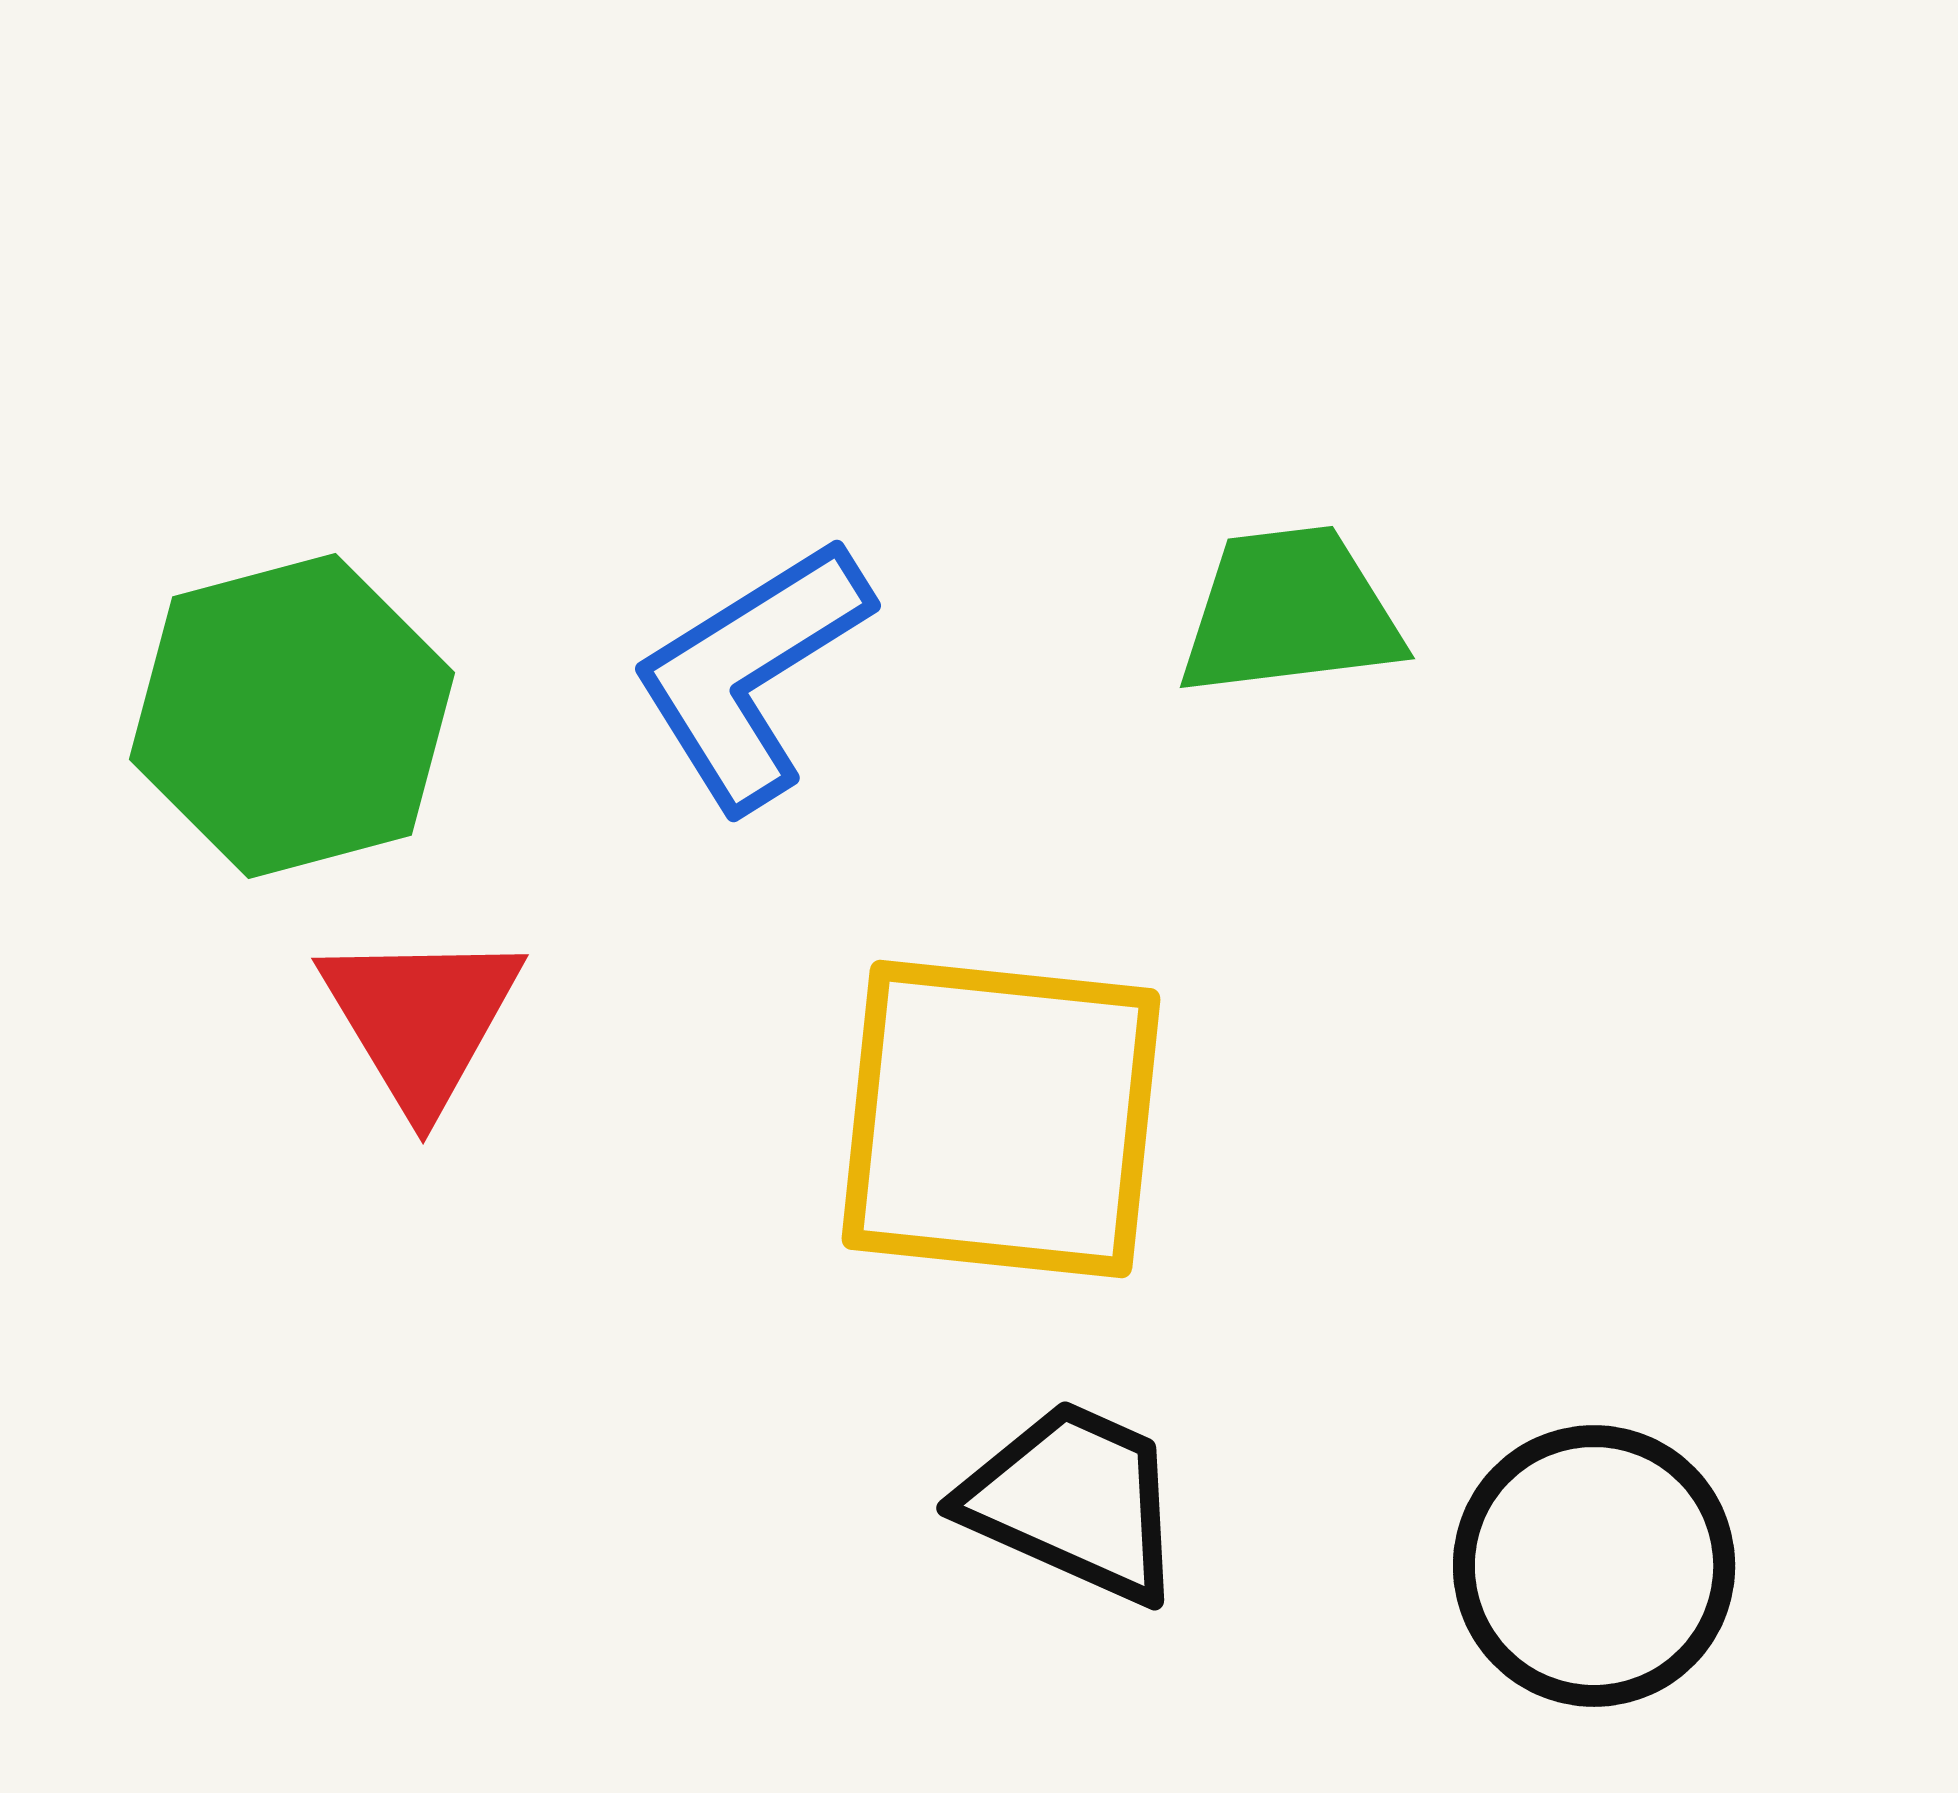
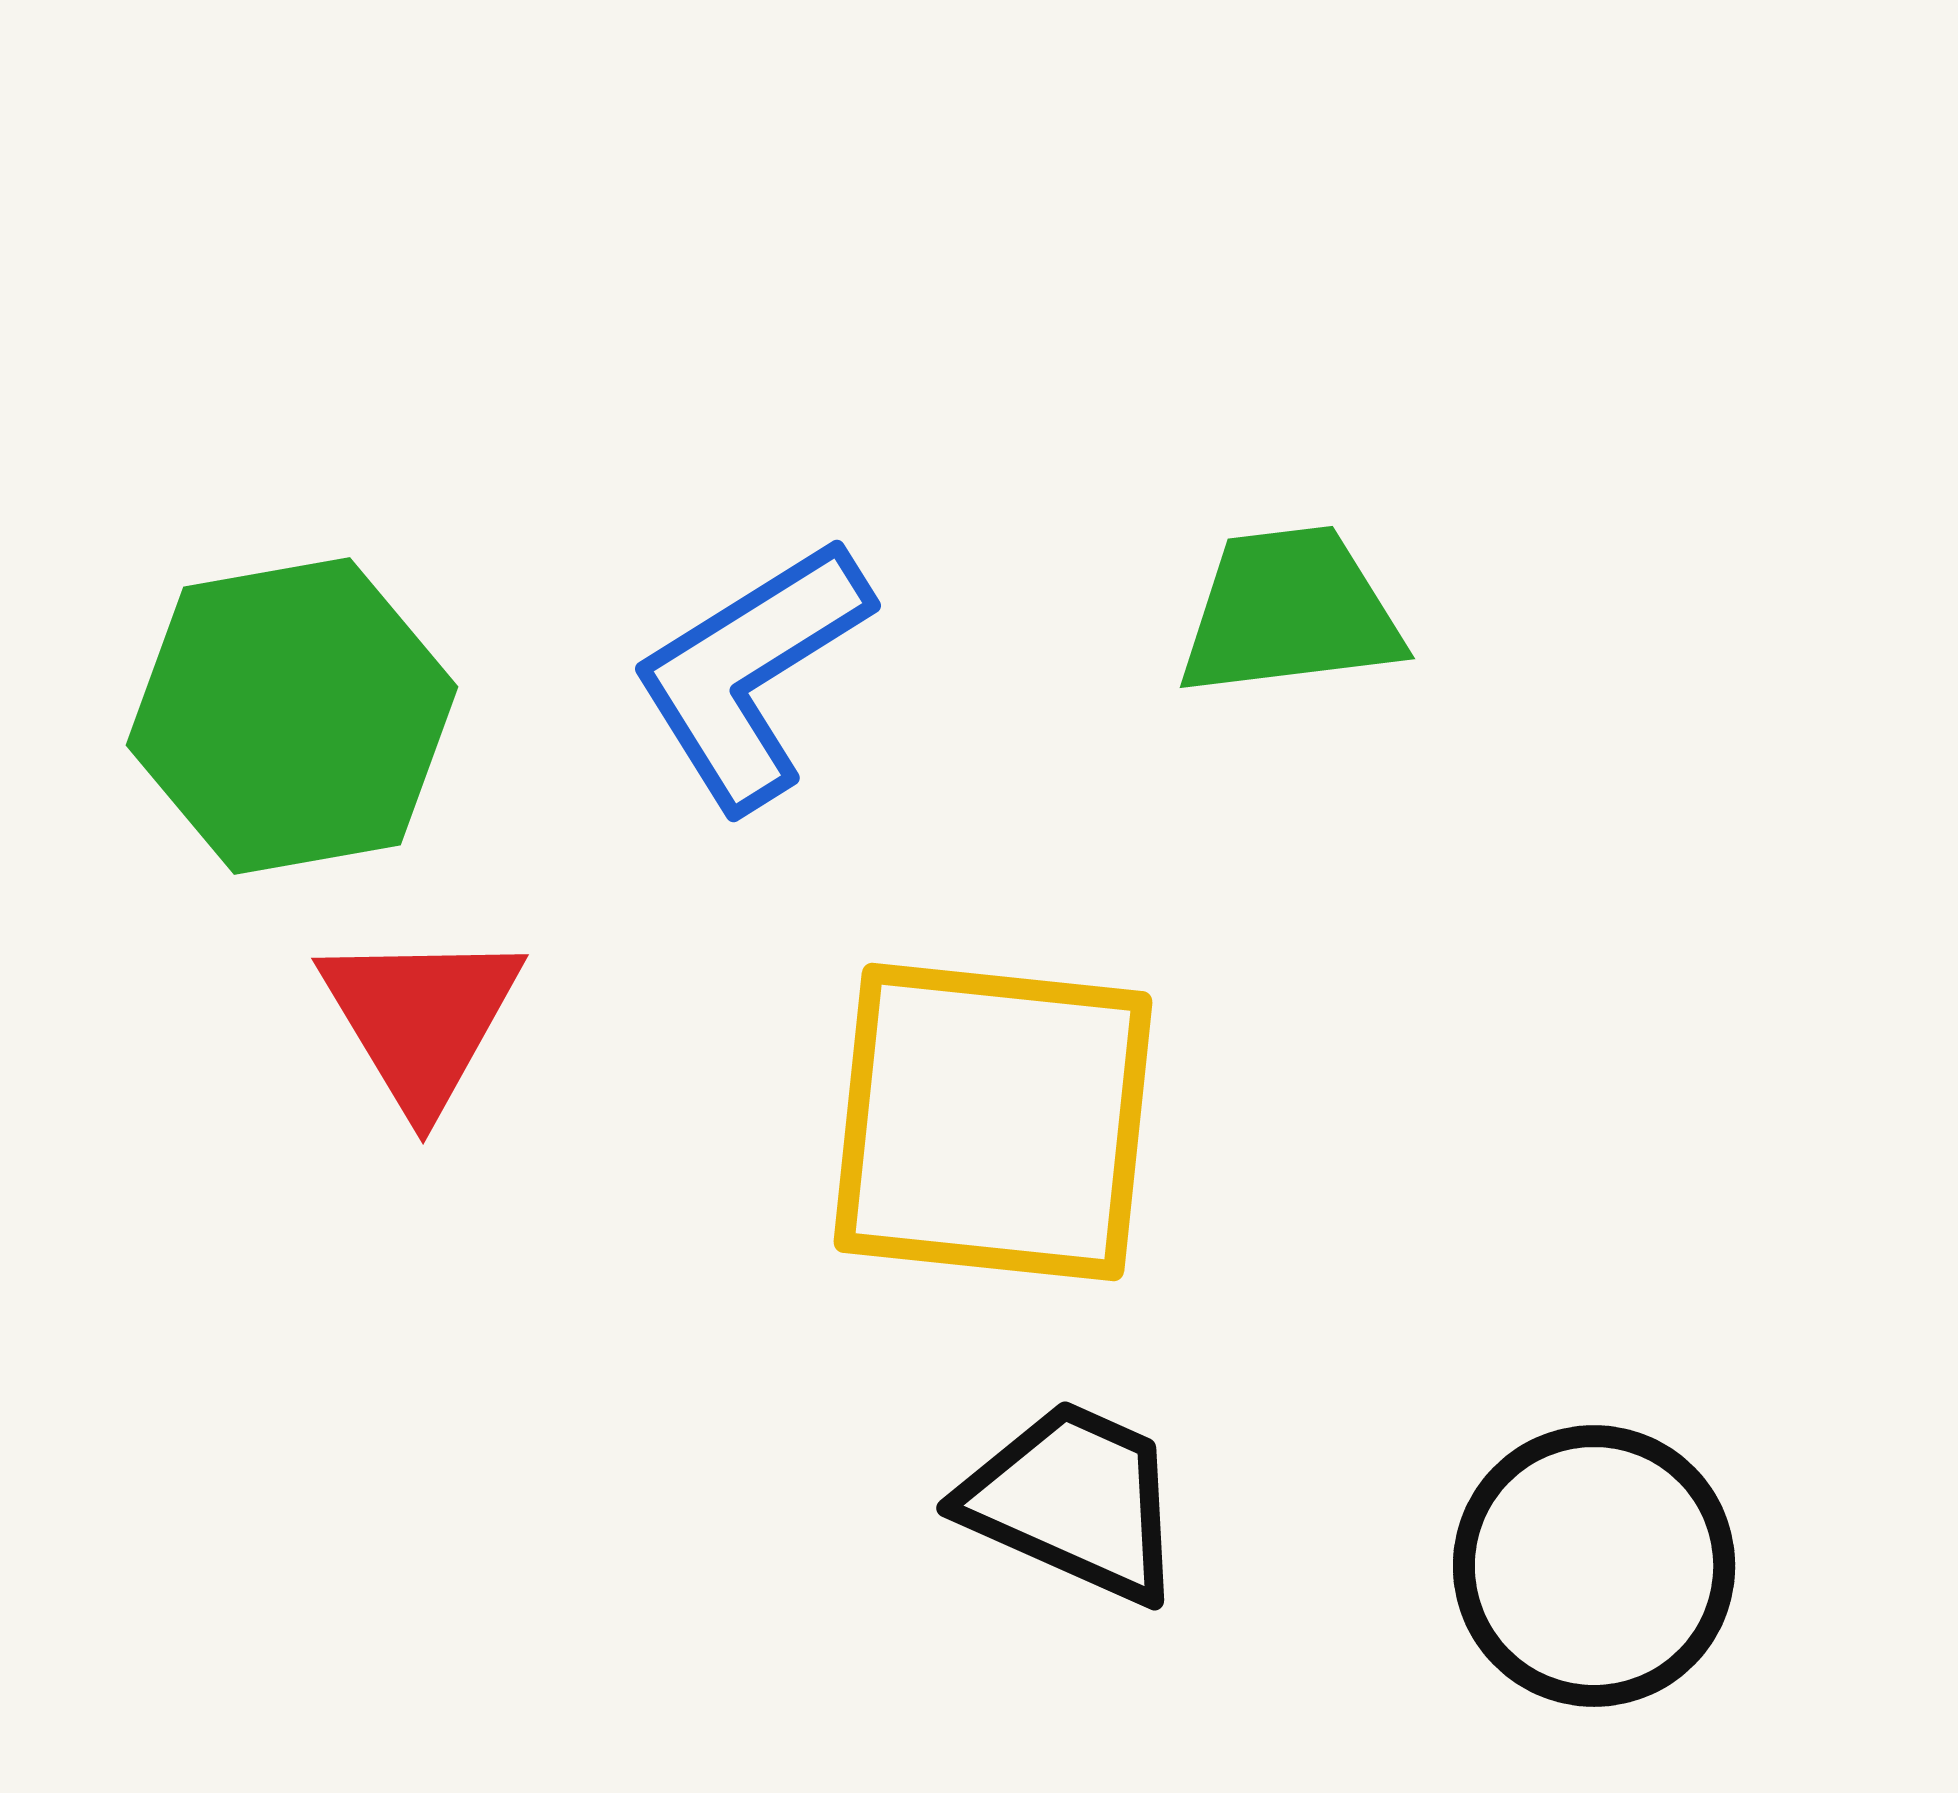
green hexagon: rotated 5 degrees clockwise
yellow square: moved 8 px left, 3 px down
